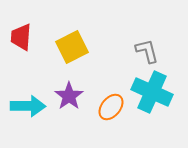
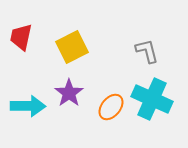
red trapezoid: rotated 8 degrees clockwise
cyan cross: moved 7 px down
purple star: moved 3 px up
